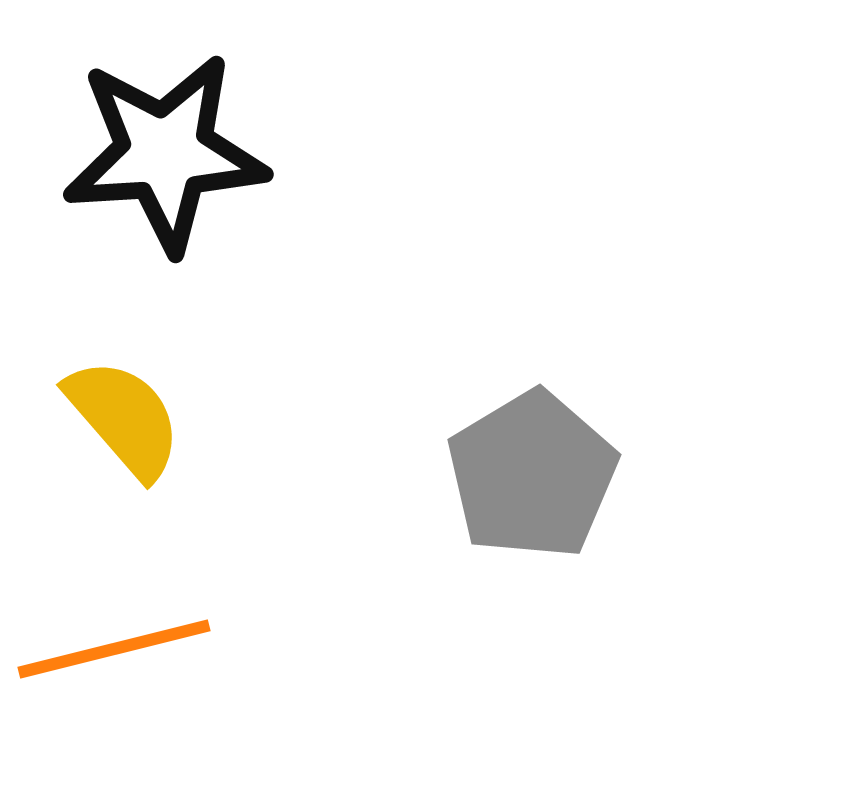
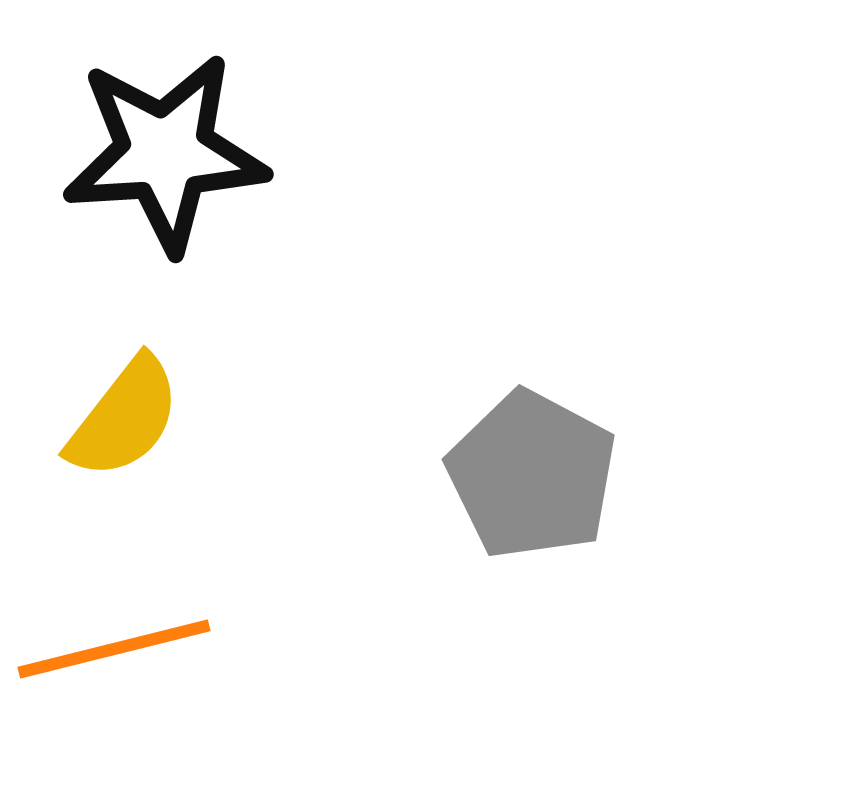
yellow semicircle: rotated 79 degrees clockwise
gray pentagon: rotated 13 degrees counterclockwise
